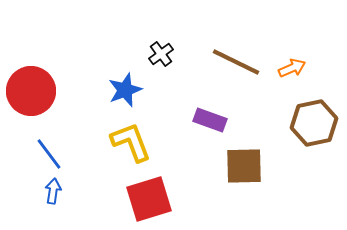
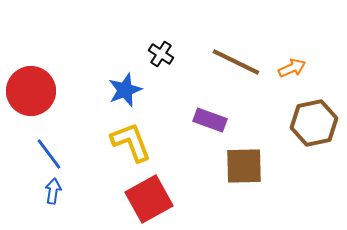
black cross: rotated 20 degrees counterclockwise
red square: rotated 12 degrees counterclockwise
